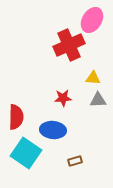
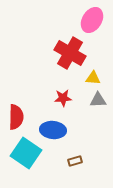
red cross: moved 1 px right, 8 px down; rotated 36 degrees counterclockwise
